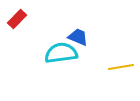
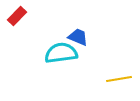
red rectangle: moved 3 px up
yellow line: moved 2 px left, 12 px down
